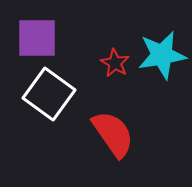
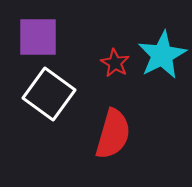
purple square: moved 1 px right, 1 px up
cyan star: rotated 18 degrees counterclockwise
red semicircle: rotated 51 degrees clockwise
